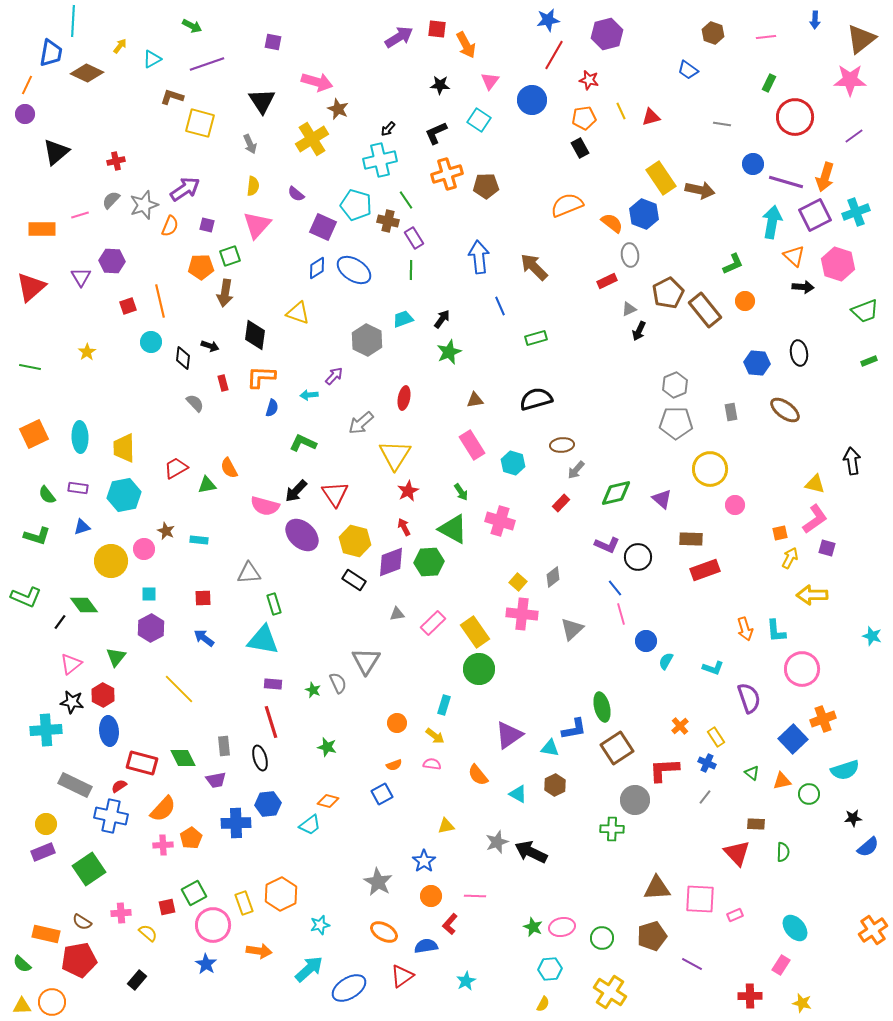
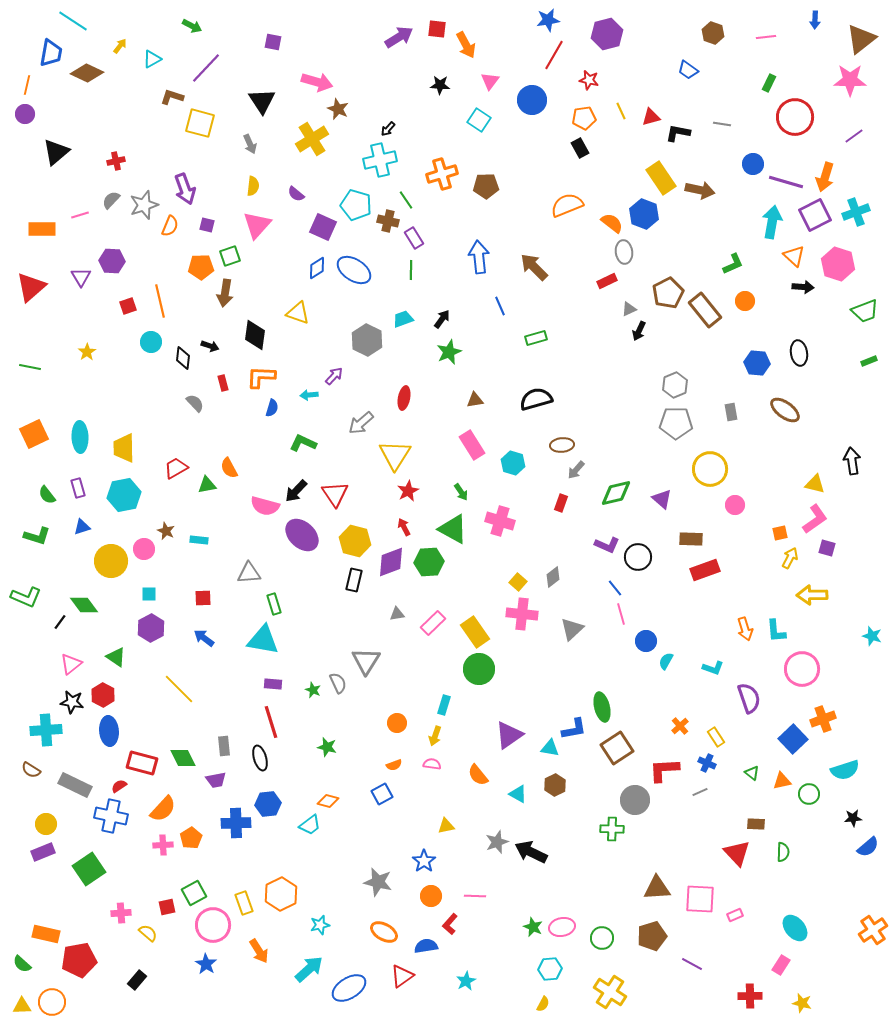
cyan line at (73, 21): rotated 60 degrees counterclockwise
purple line at (207, 64): moved 1 px left, 4 px down; rotated 28 degrees counterclockwise
orange line at (27, 85): rotated 12 degrees counterclockwise
black L-shape at (436, 133): moved 242 px right; rotated 35 degrees clockwise
orange cross at (447, 174): moved 5 px left
purple arrow at (185, 189): rotated 104 degrees clockwise
gray ellipse at (630, 255): moved 6 px left, 3 px up
purple rectangle at (78, 488): rotated 66 degrees clockwise
red rectangle at (561, 503): rotated 24 degrees counterclockwise
black rectangle at (354, 580): rotated 70 degrees clockwise
green triangle at (116, 657): rotated 35 degrees counterclockwise
yellow arrow at (435, 736): rotated 72 degrees clockwise
gray line at (705, 797): moved 5 px left, 5 px up; rotated 28 degrees clockwise
gray star at (378, 882): rotated 16 degrees counterclockwise
brown semicircle at (82, 922): moved 51 px left, 152 px up
orange arrow at (259, 951): rotated 50 degrees clockwise
